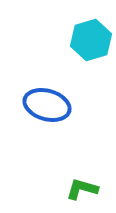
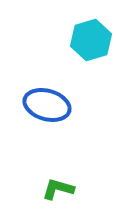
green L-shape: moved 24 px left
